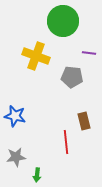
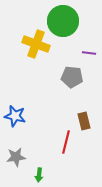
yellow cross: moved 12 px up
red line: rotated 20 degrees clockwise
green arrow: moved 2 px right
